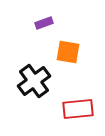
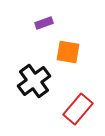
red rectangle: rotated 44 degrees counterclockwise
